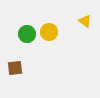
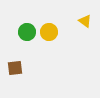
green circle: moved 2 px up
